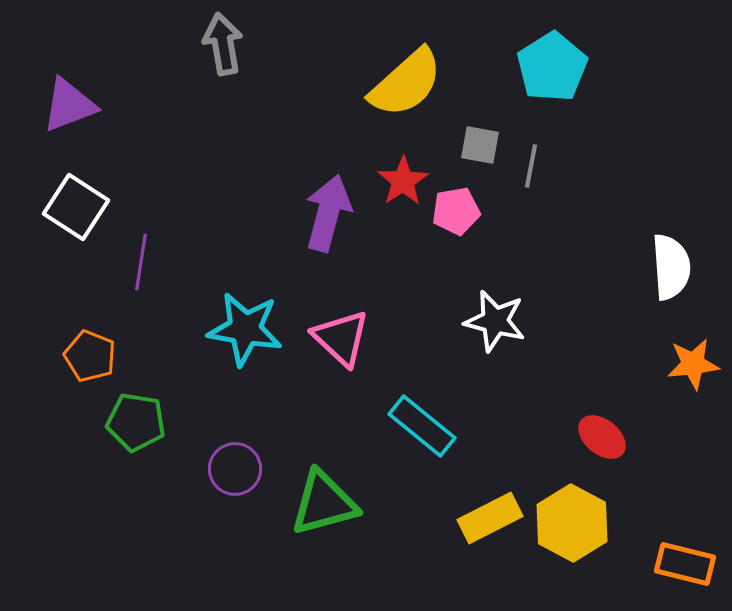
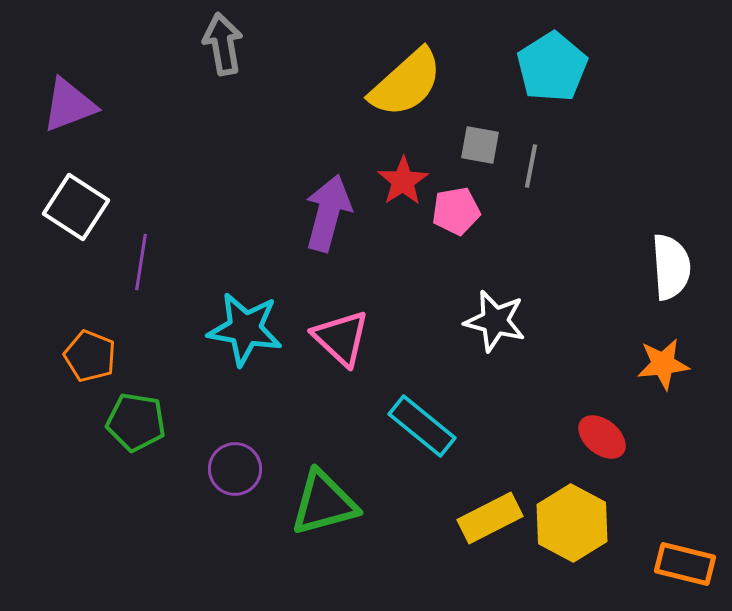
orange star: moved 30 px left
